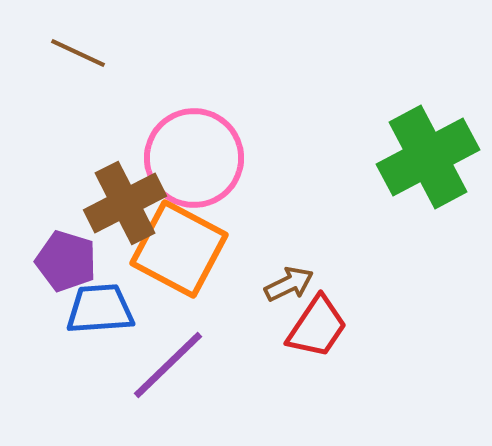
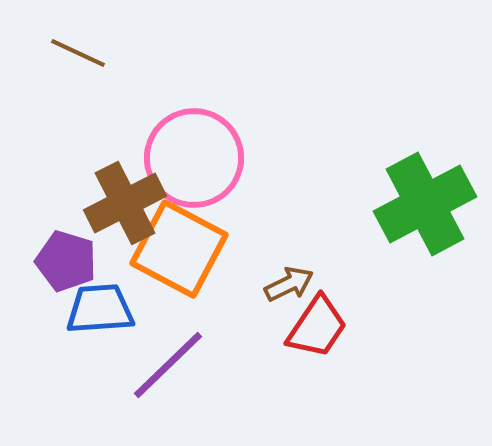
green cross: moved 3 px left, 47 px down
